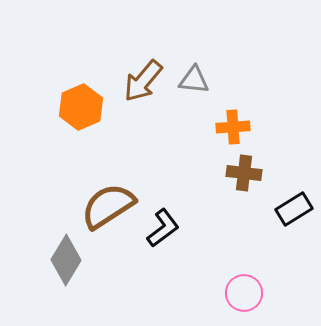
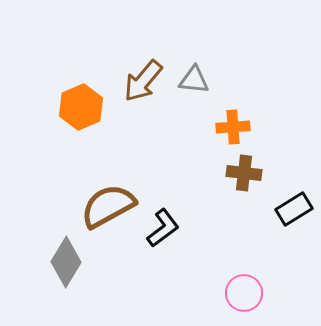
brown semicircle: rotated 4 degrees clockwise
gray diamond: moved 2 px down
